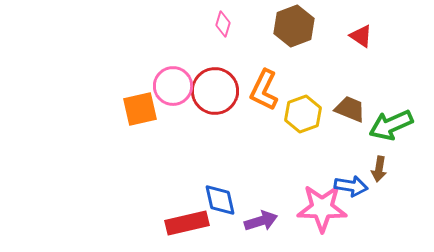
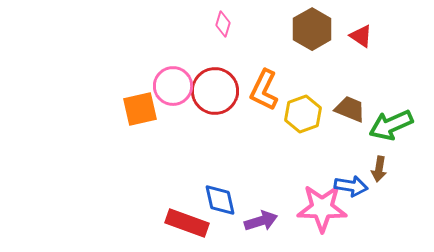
brown hexagon: moved 18 px right, 3 px down; rotated 9 degrees counterclockwise
red rectangle: rotated 33 degrees clockwise
